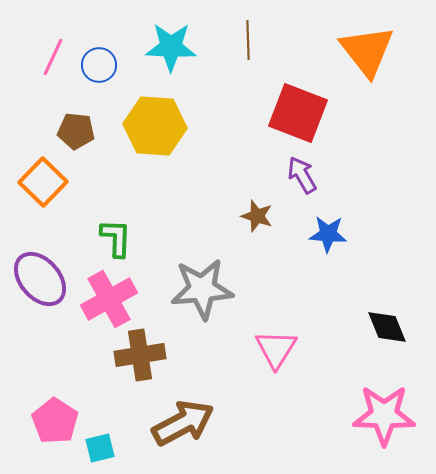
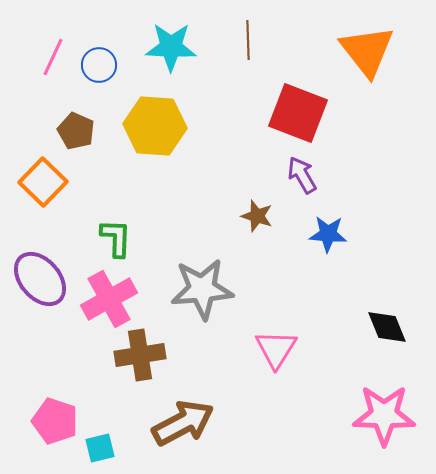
brown pentagon: rotated 18 degrees clockwise
pink pentagon: rotated 15 degrees counterclockwise
